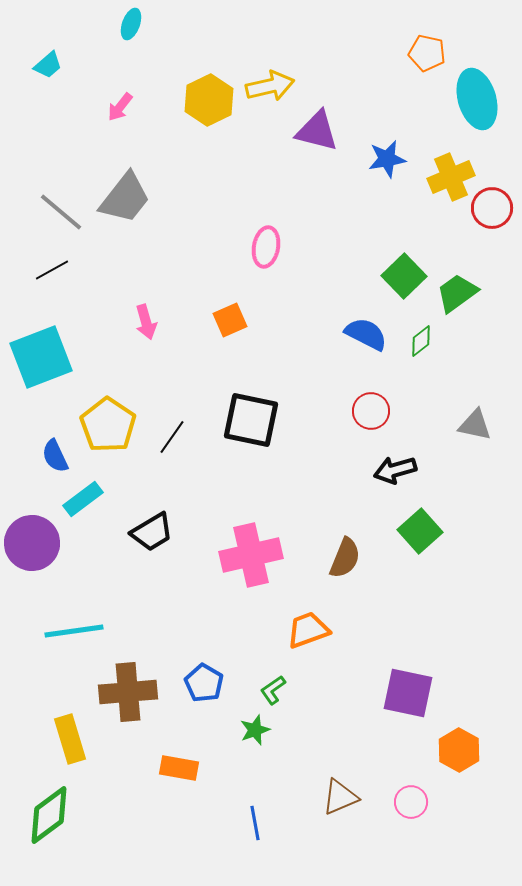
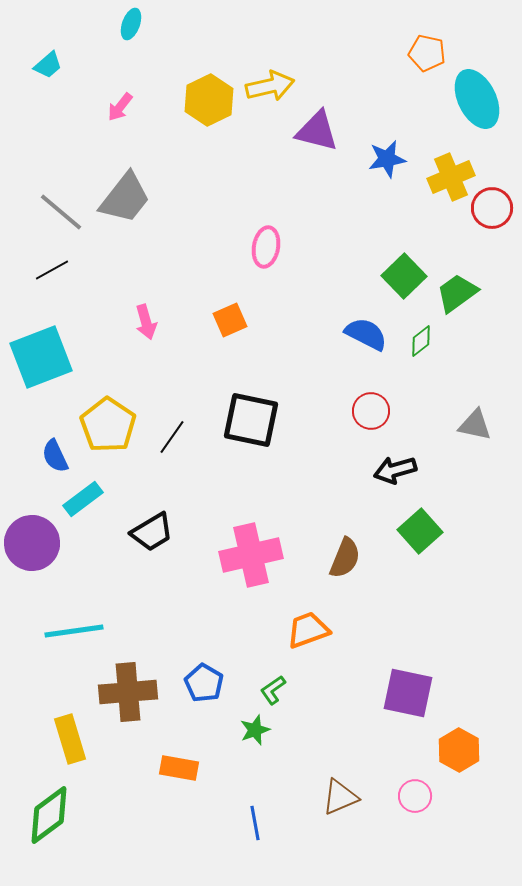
cyan ellipse at (477, 99): rotated 10 degrees counterclockwise
pink circle at (411, 802): moved 4 px right, 6 px up
